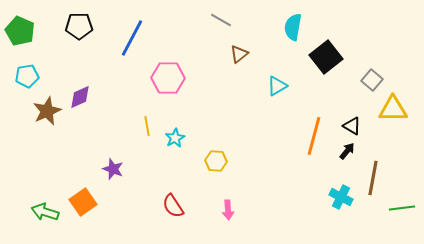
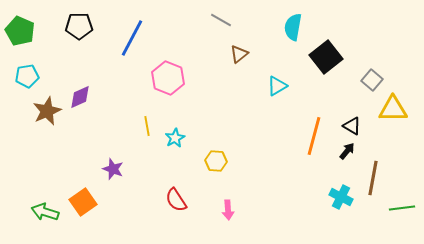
pink hexagon: rotated 20 degrees clockwise
red semicircle: moved 3 px right, 6 px up
